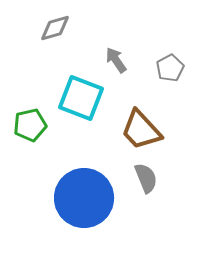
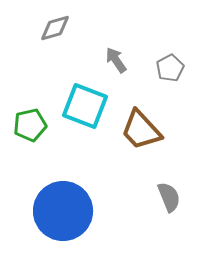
cyan square: moved 4 px right, 8 px down
gray semicircle: moved 23 px right, 19 px down
blue circle: moved 21 px left, 13 px down
